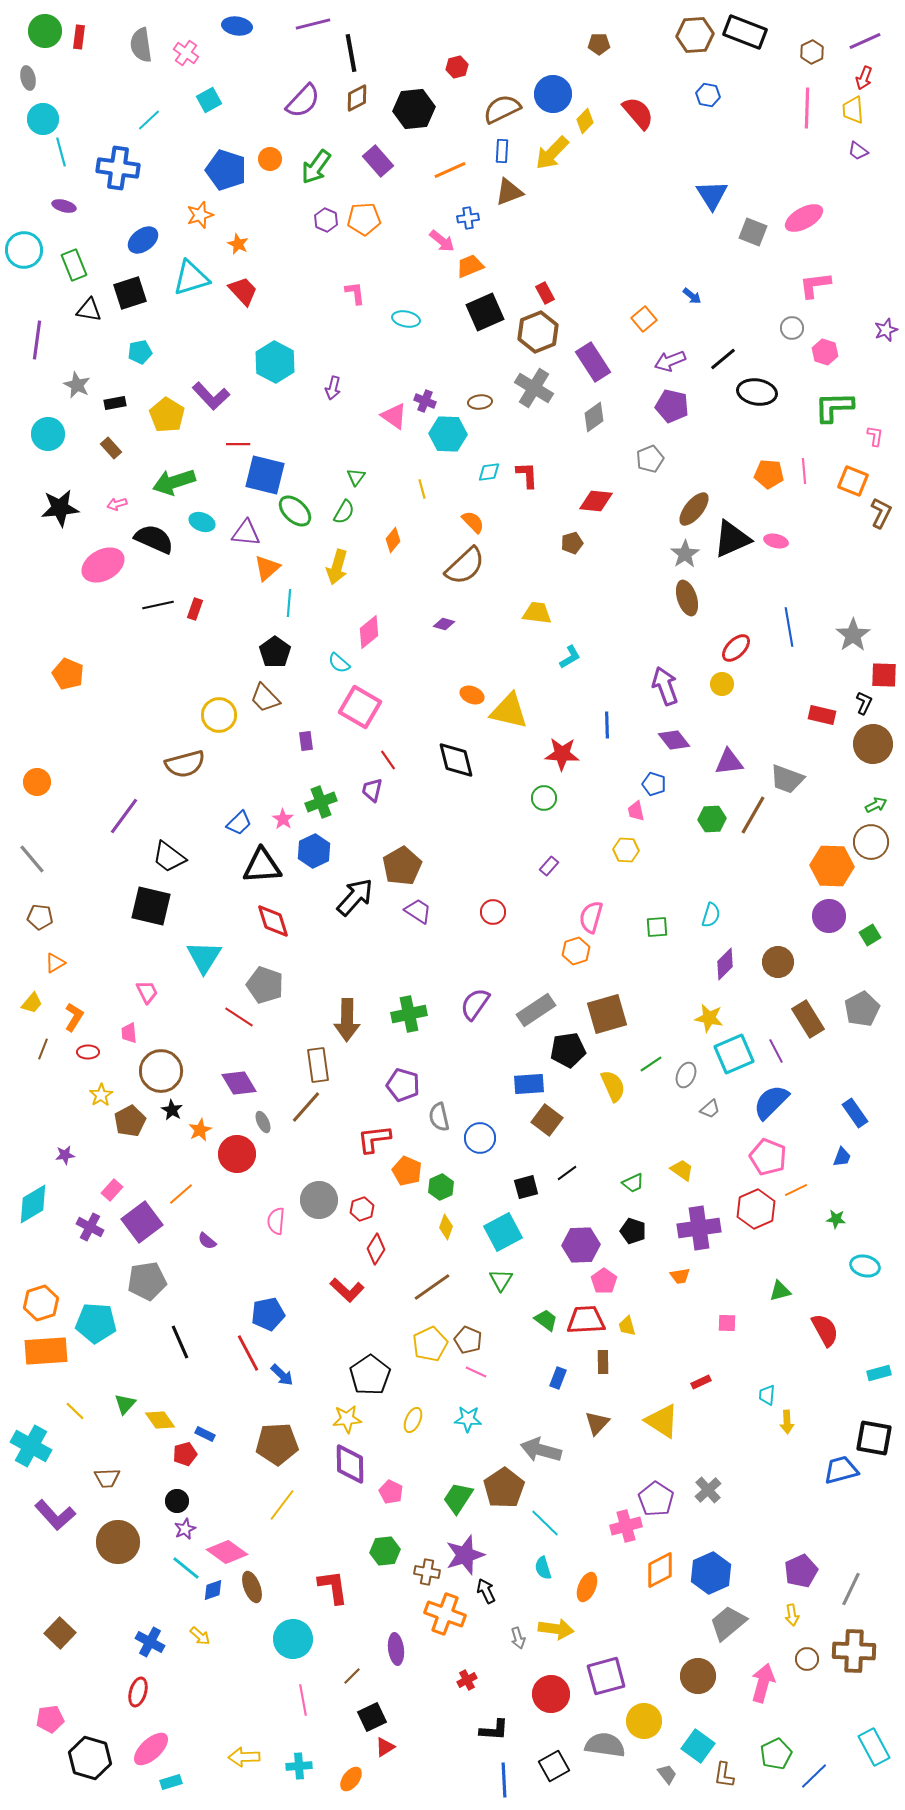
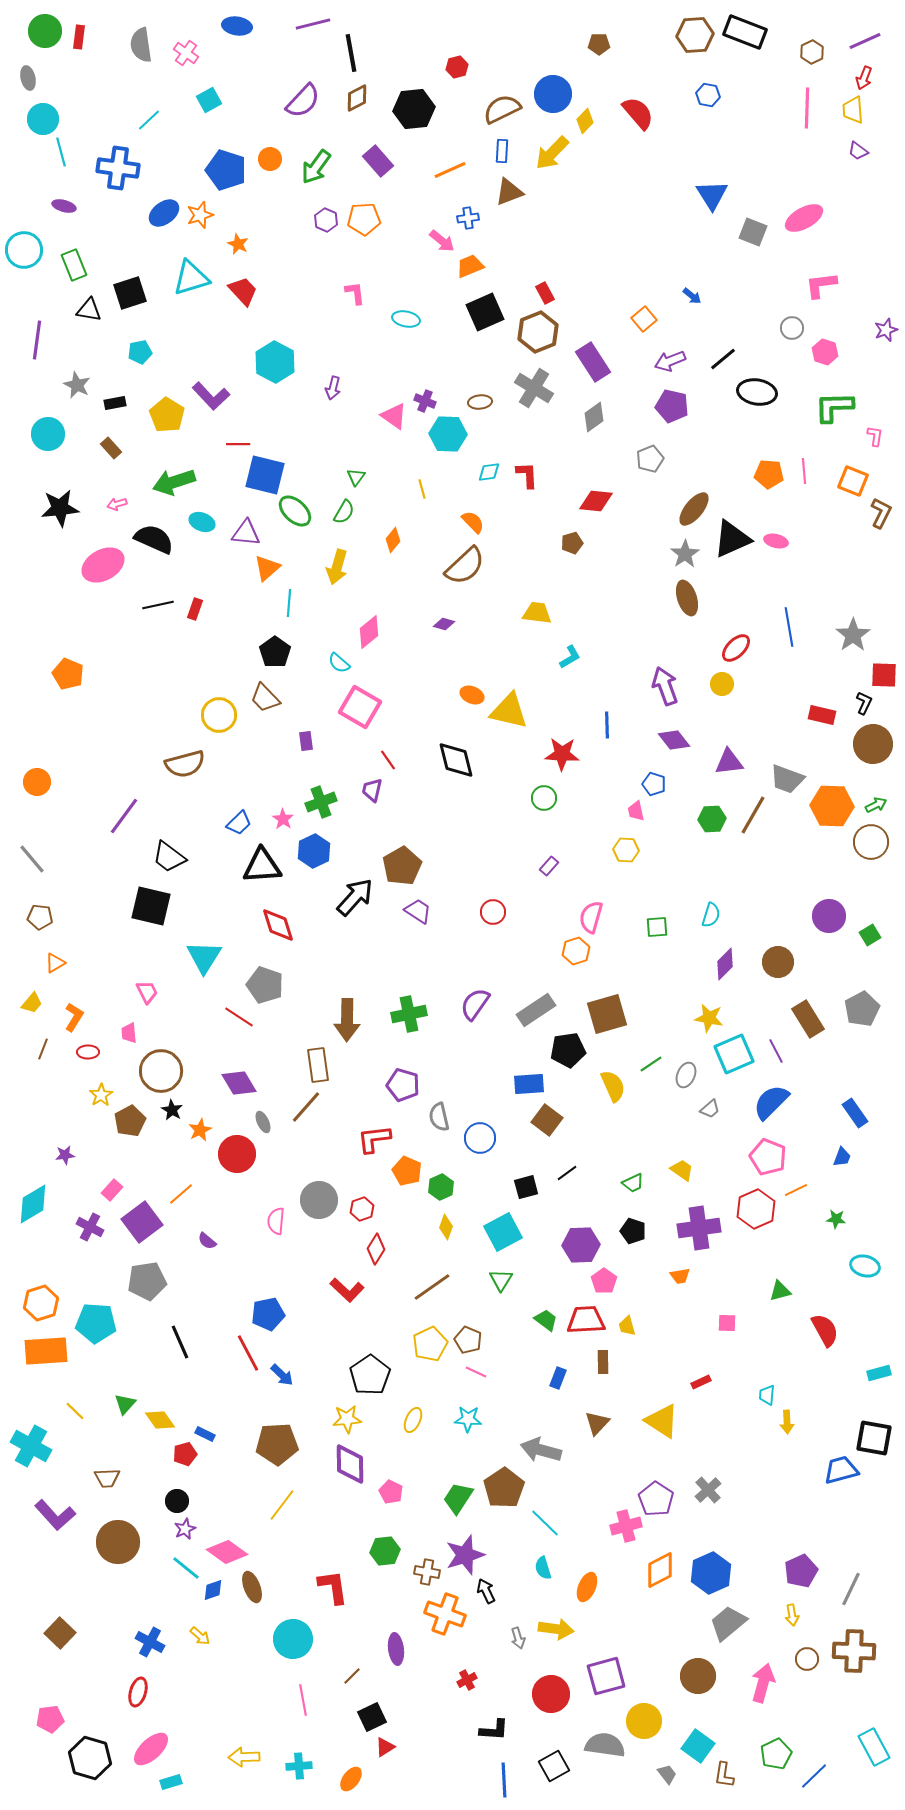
blue ellipse at (143, 240): moved 21 px right, 27 px up
pink L-shape at (815, 285): moved 6 px right
orange hexagon at (832, 866): moved 60 px up
red diamond at (273, 921): moved 5 px right, 4 px down
